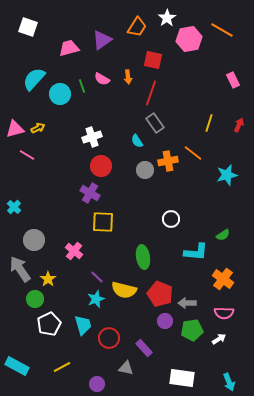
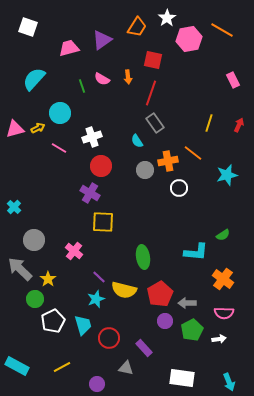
cyan circle at (60, 94): moved 19 px down
pink line at (27, 155): moved 32 px right, 7 px up
white circle at (171, 219): moved 8 px right, 31 px up
gray arrow at (20, 269): rotated 12 degrees counterclockwise
purple line at (97, 277): moved 2 px right
red pentagon at (160, 294): rotated 20 degrees clockwise
white pentagon at (49, 324): moved 4 px right, 3 px up
green pentagon at (192, 330): rotated 20 degrees counterclockwise
white arrow at (219, 339): rotated 24 degrees clockwise
